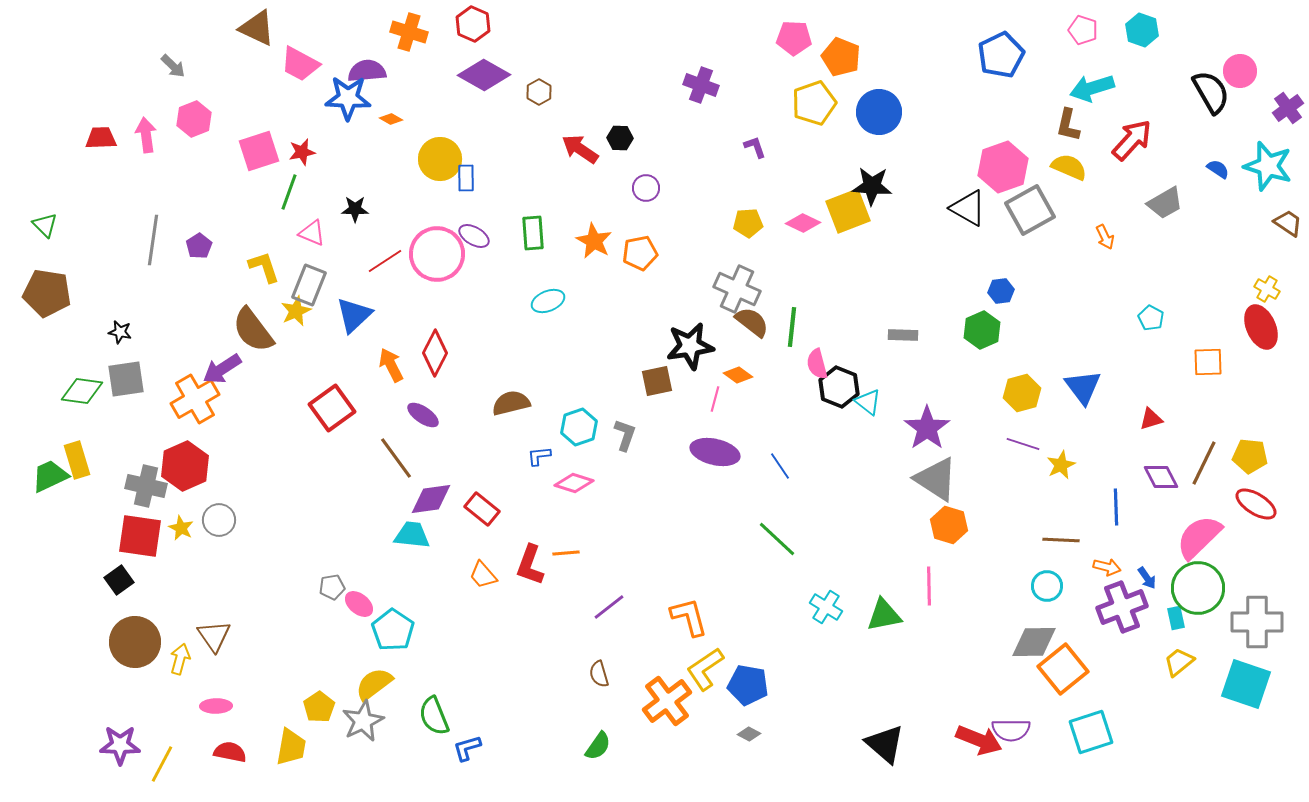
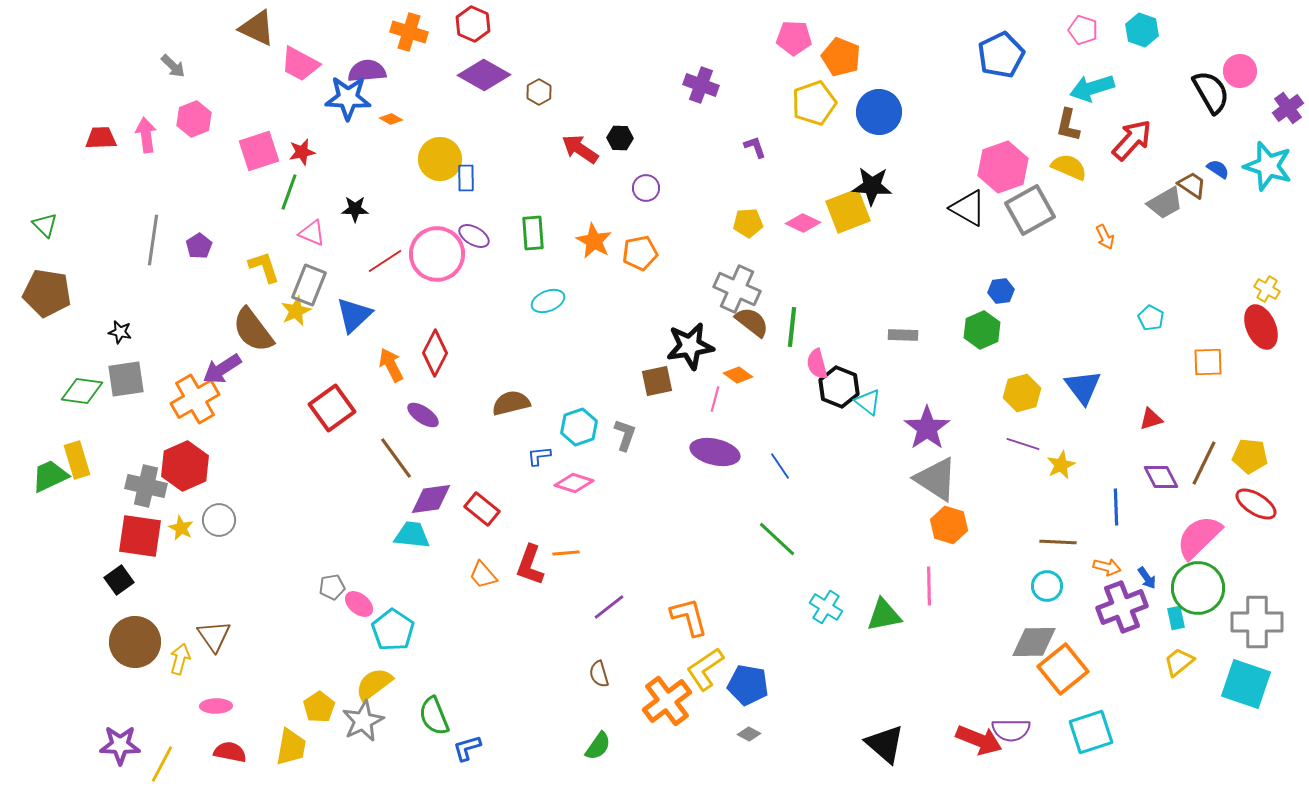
brown trapezoid at (1288, 223): moved 96 px left, 38 px up
brown line at (1061, 540): moved 3 px left, 2 px down
